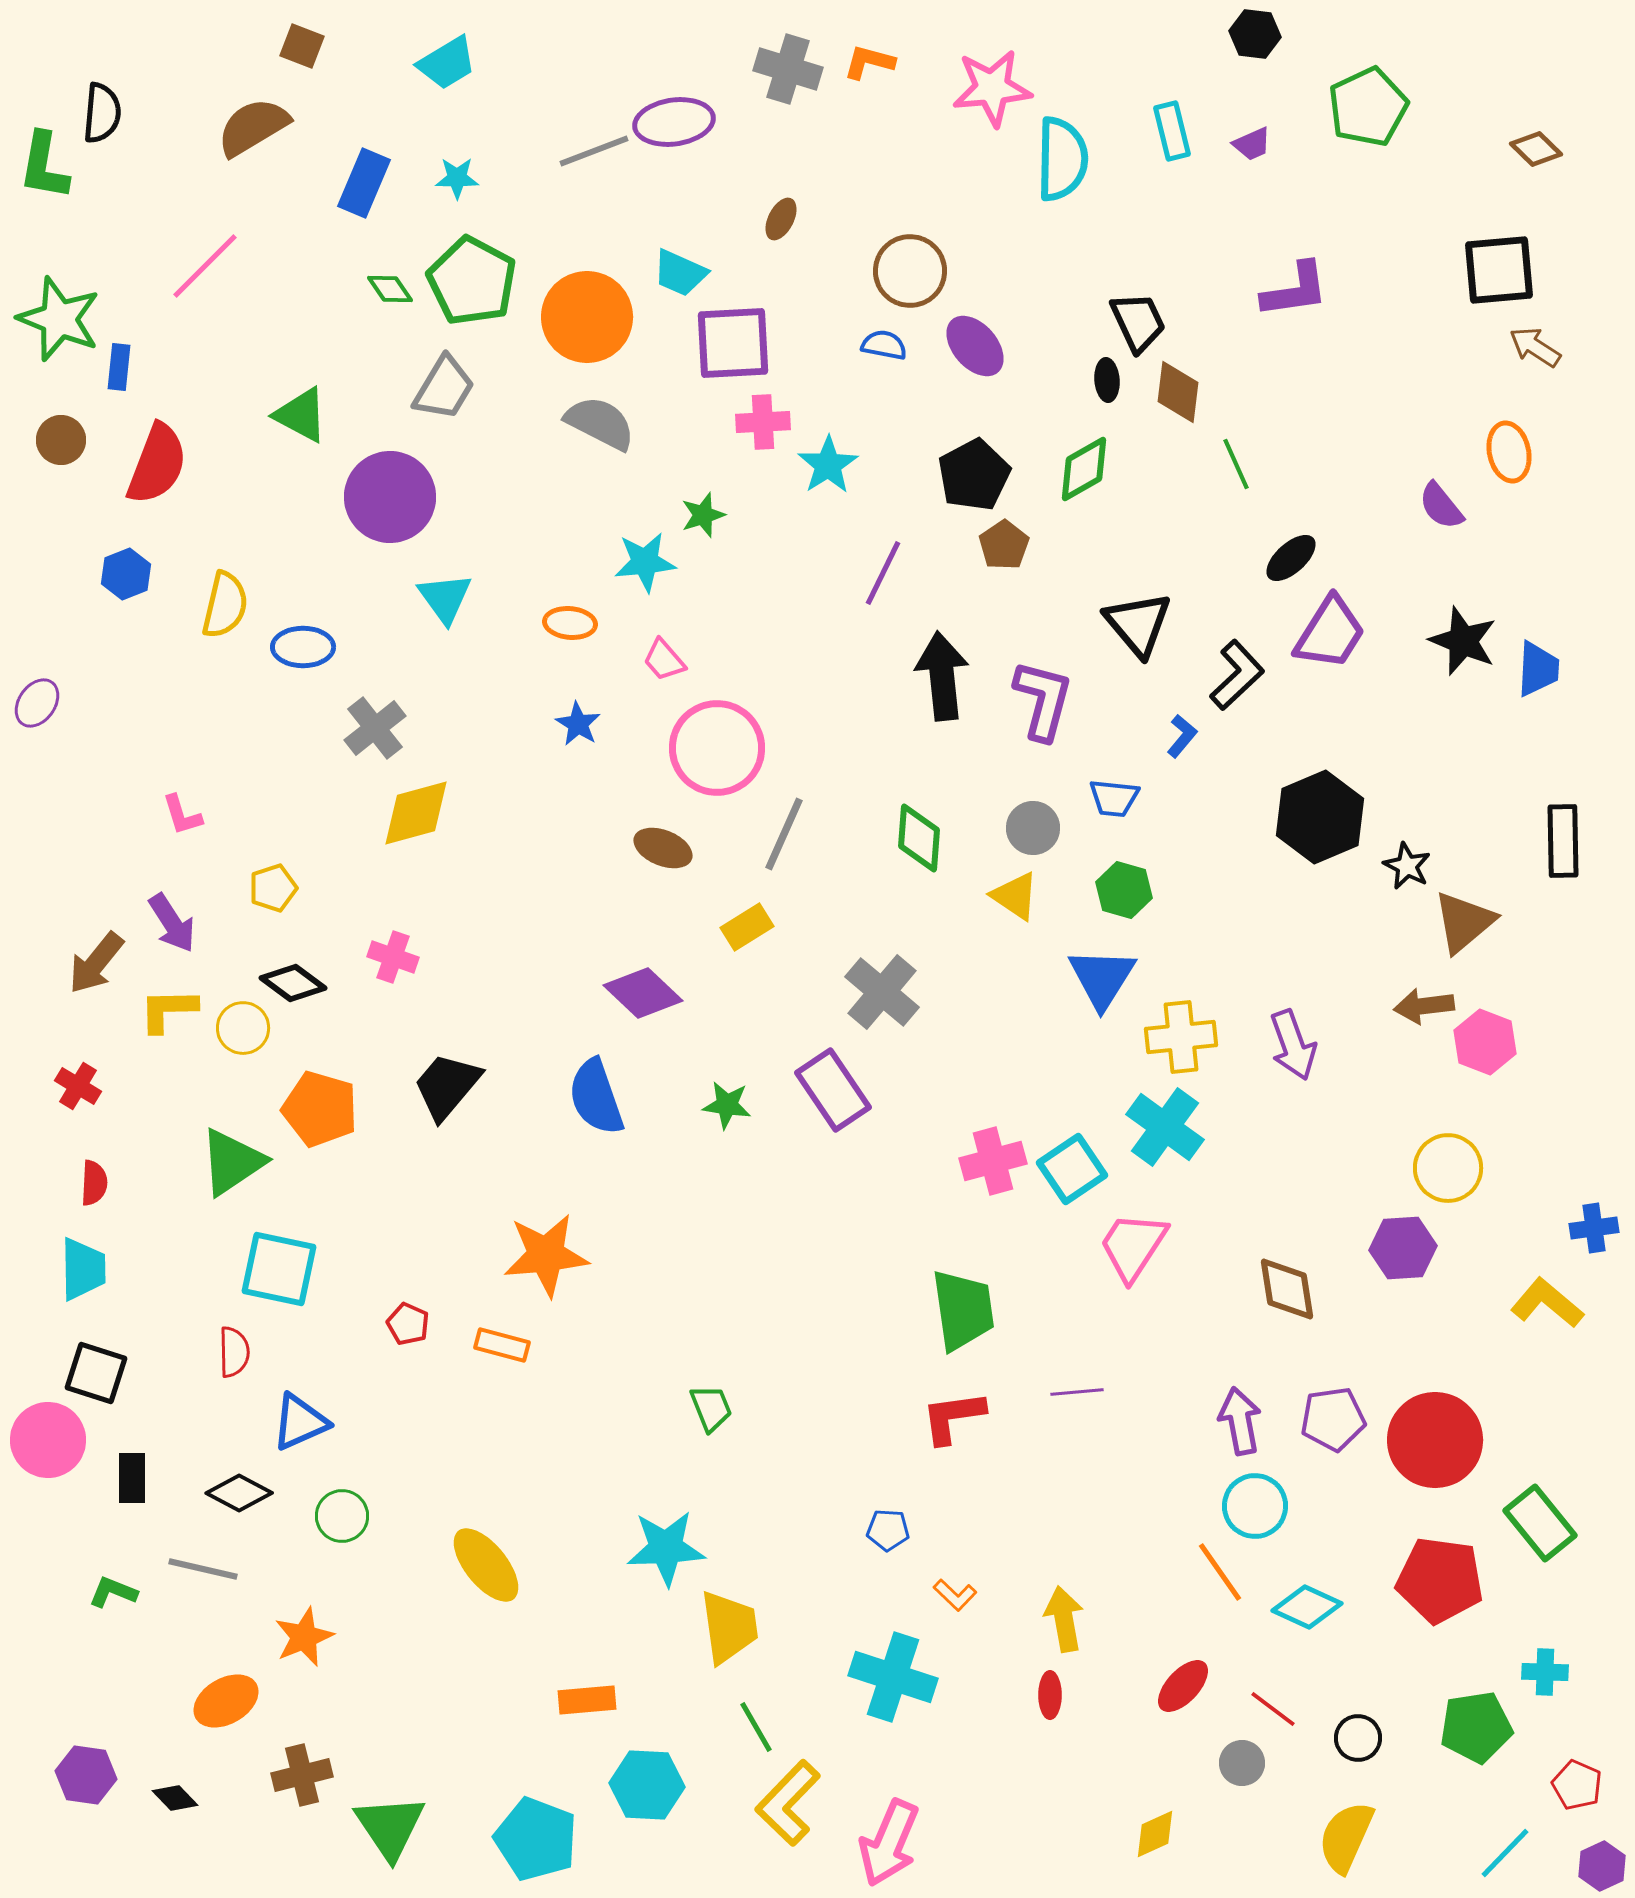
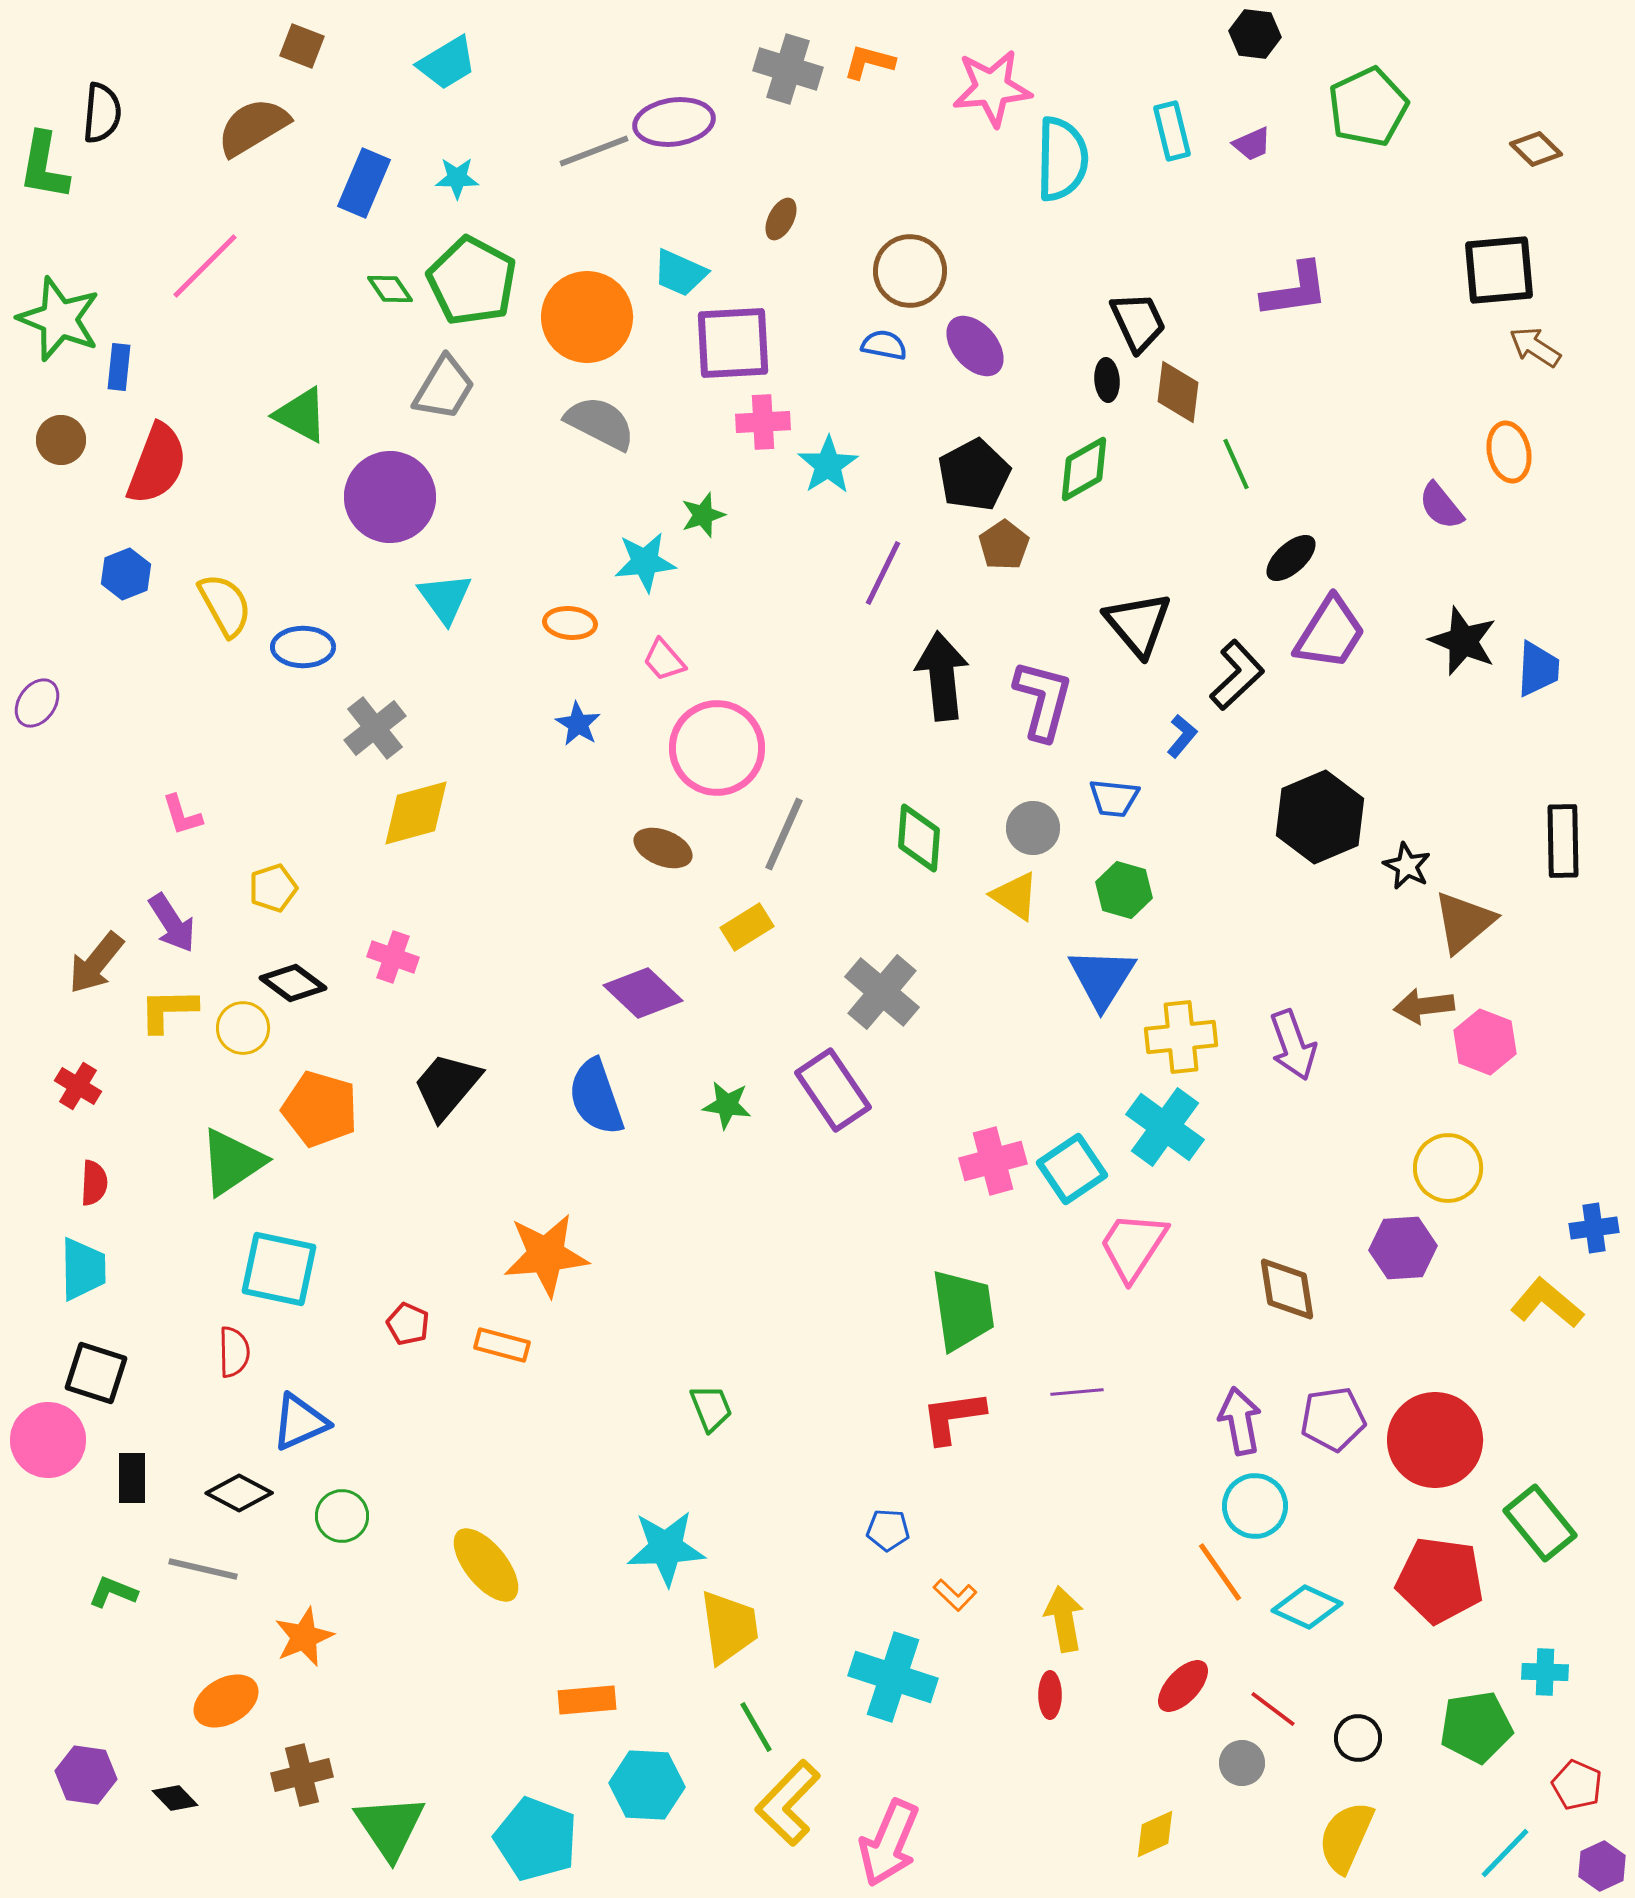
yellow semicircle at (225, 605): rotated 42 degrees counterclockwise
